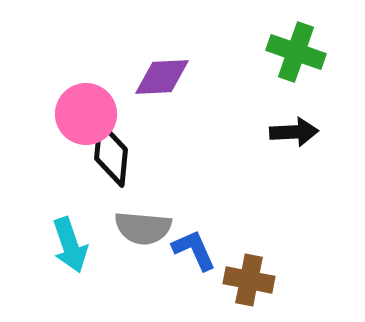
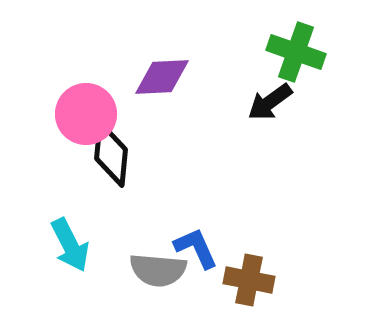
black arrow: moved 24 px left, 30 px up; rotated 147 degrees clockwise
gray semicircle: moved 15 px right, 42 px down
cyan arrow: rotated 8 degrees counterclockwise
blue L-shape: moved 2 px right, 2 px up
